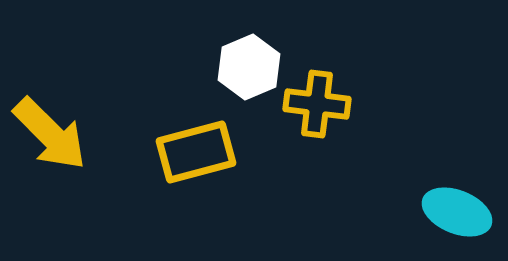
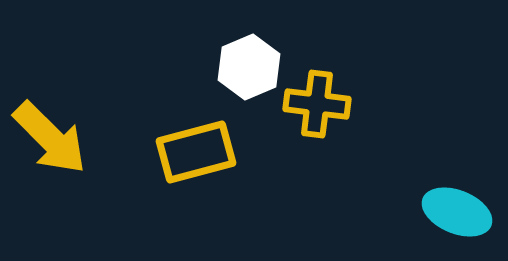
yellow arrow: moved 4 px down
